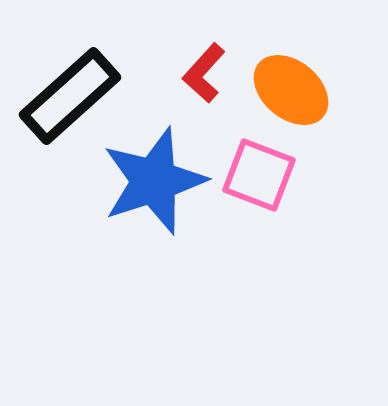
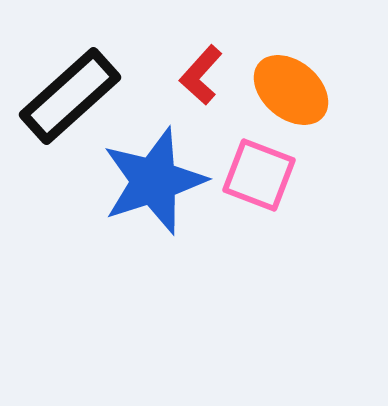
red L-shape: moved 3 px left, 2 px down
